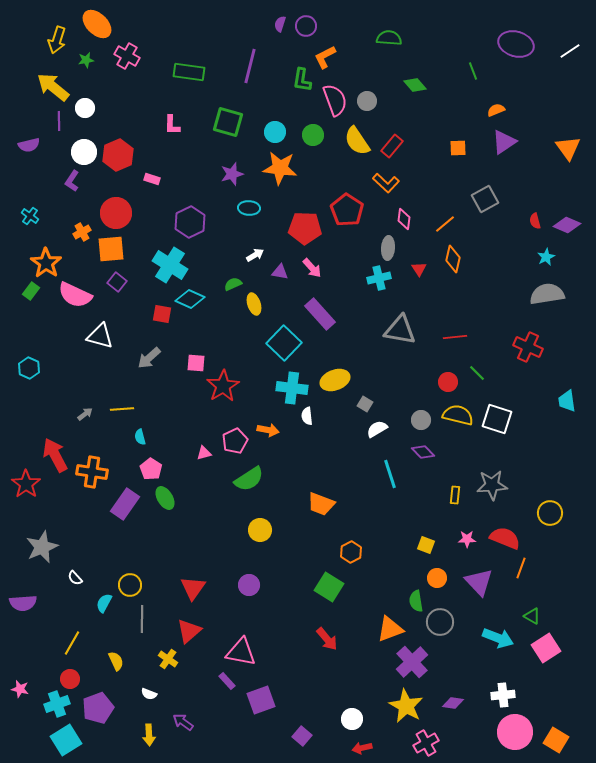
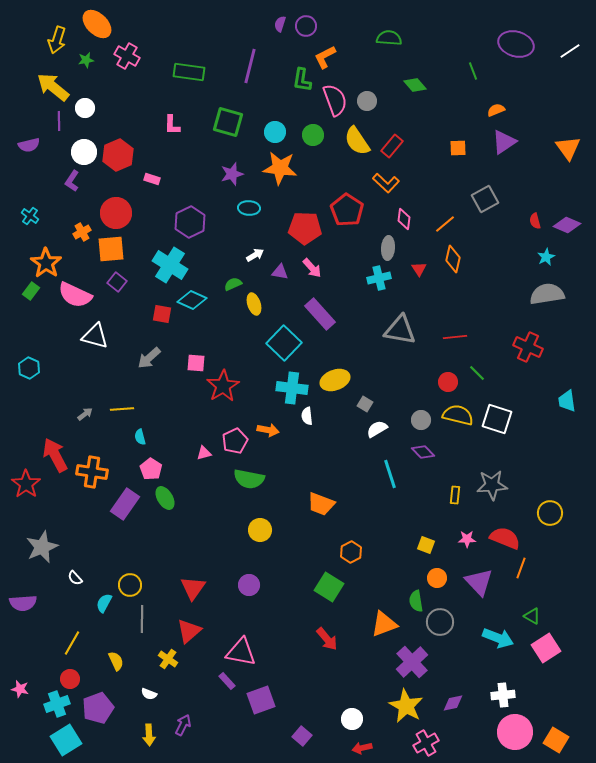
cyan diamond at (190, 299): moved 2 px right, 1 px down
white triangle at (100, 336): moved 5 px left
green semicircle at (249, 479): rotated 44 degrees clockwise
orange triangle at (390, 629): moved 6 px left, 5 px up
purple diamond at (453, 703): rotated 20 degrees counterclockwise
purple arrow at (183, 722): moved 3 px down; rotated 80 degrees clockwise
